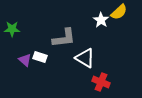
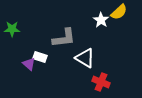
purple triangle: moved 4 px right, 4 px down
